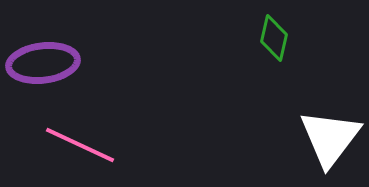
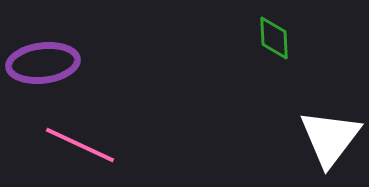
green diamond: rotated 15 degrees counterclockwise
